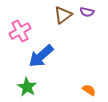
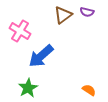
pink cross: rotated 30 degrees counterclockwise
green star: moved 1 px right, 1 px down; rotated 12 degrees clockwise
